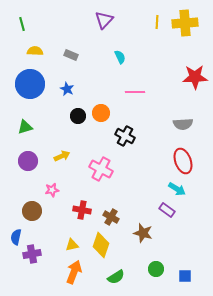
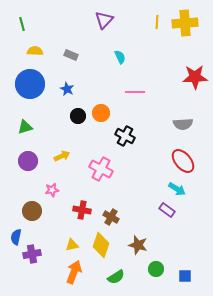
red ellipse: rotated 20 degrees counterclockwise
brown star: moved 5 px left, 12 px down
